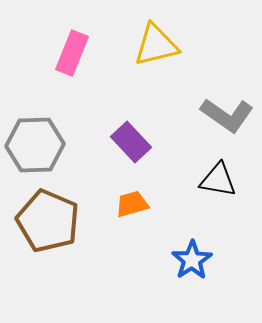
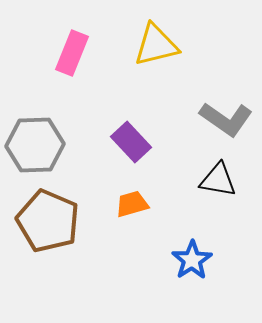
gray L-shape: moved 1 px left, 4 px down
